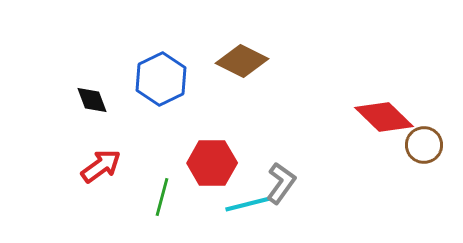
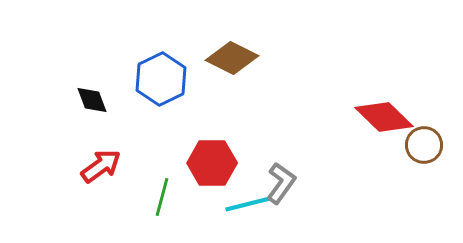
brown diamond: moved 10 px left, 3 px up
